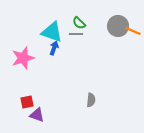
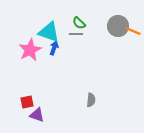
cyan triangle: moved 3 px left
pink star: moved 7 px right, 8 px up; rotated 10 degrees counterclockwise
